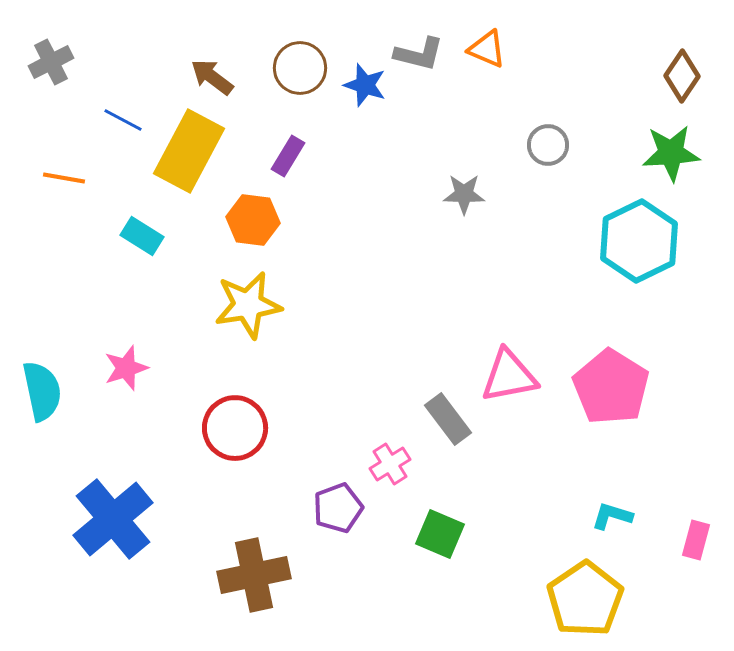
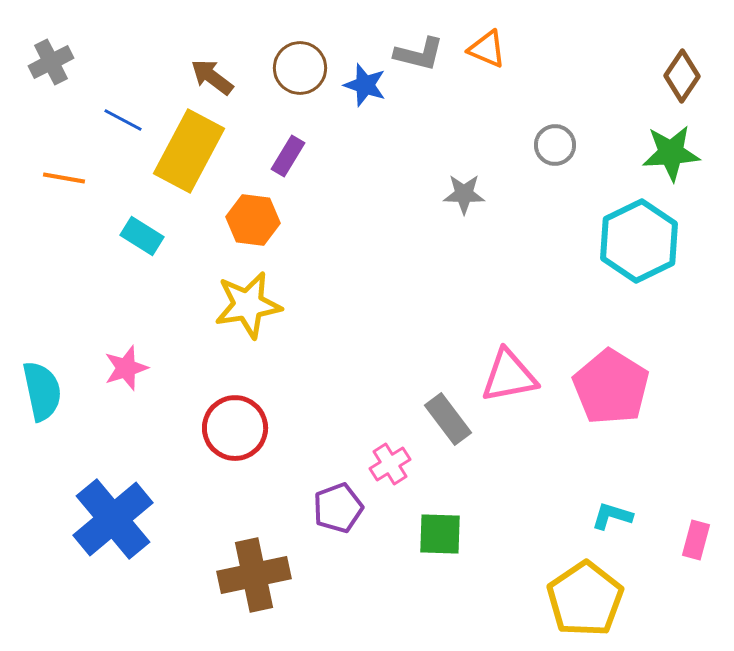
gray circle: moved 7 px right
green square: rotated 21 degrees counterclockwise
